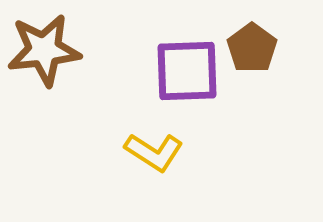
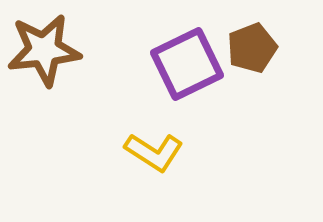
brown pentagon: rotated 15 degrees clockwise
purple square: moved 7 px up; rotated 24 degrees counterclockwise
